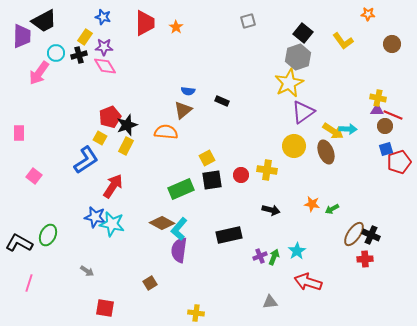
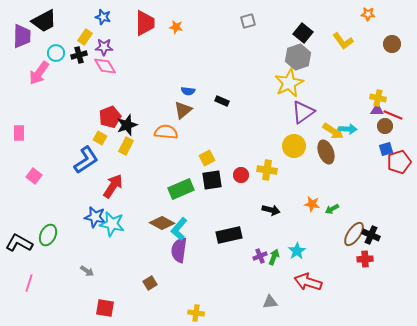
orange star at (176, 27): rotated 24 degrees counterclockwise
